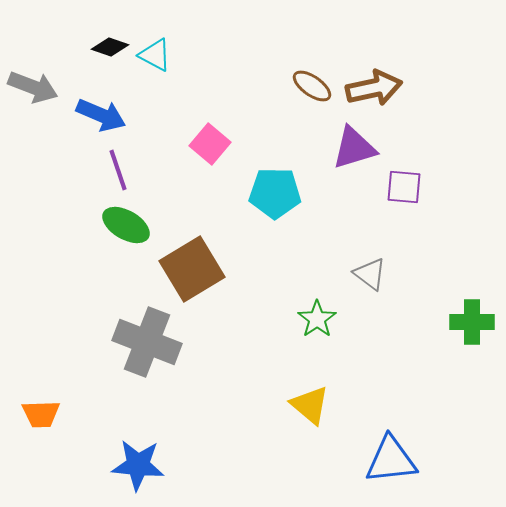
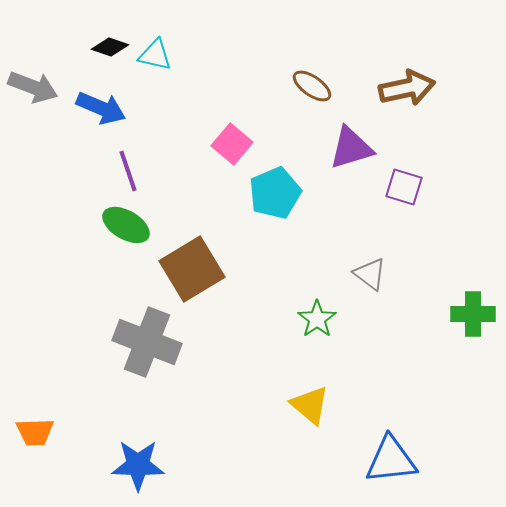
cyan triangle: rotated 15 degrees counterclockwise
brown arrow: moved 33 px right
blue arrow: moved 7 px up
pink square: moved 22 px right
purple triangle: moved 3 px left
purple line: moved 10 px right, 1 px down
purple square: rotated 12 degrees clockwise
cyan pentagon: rotated 24 degrees counterclockwise
green cross: moved 1 px right, 8 px up
orange trapezoid: moved 6 px left, 18 px down
blue star: rotated 4 degrees counterclockwise
